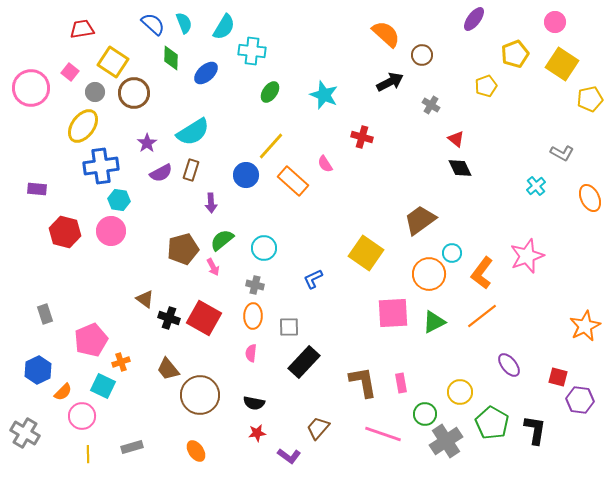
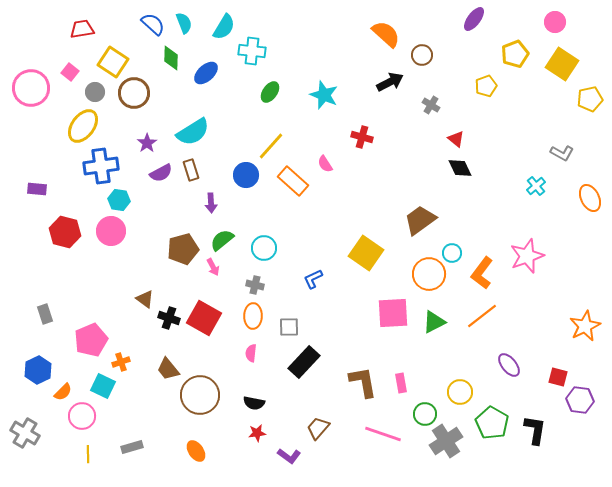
brown rectangle at (191, 170): rotated 35 degrees counterclockwise
